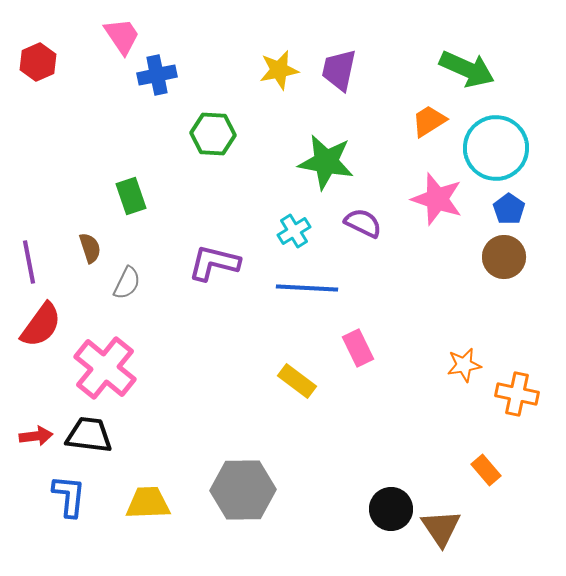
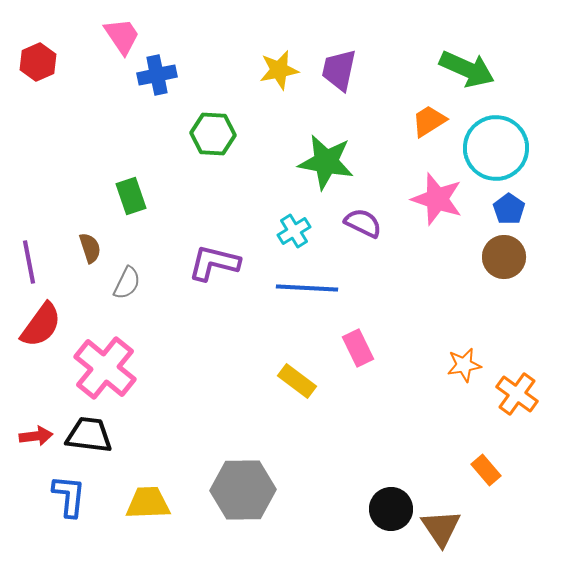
orange cross: rotated 24 degrees clockwise
